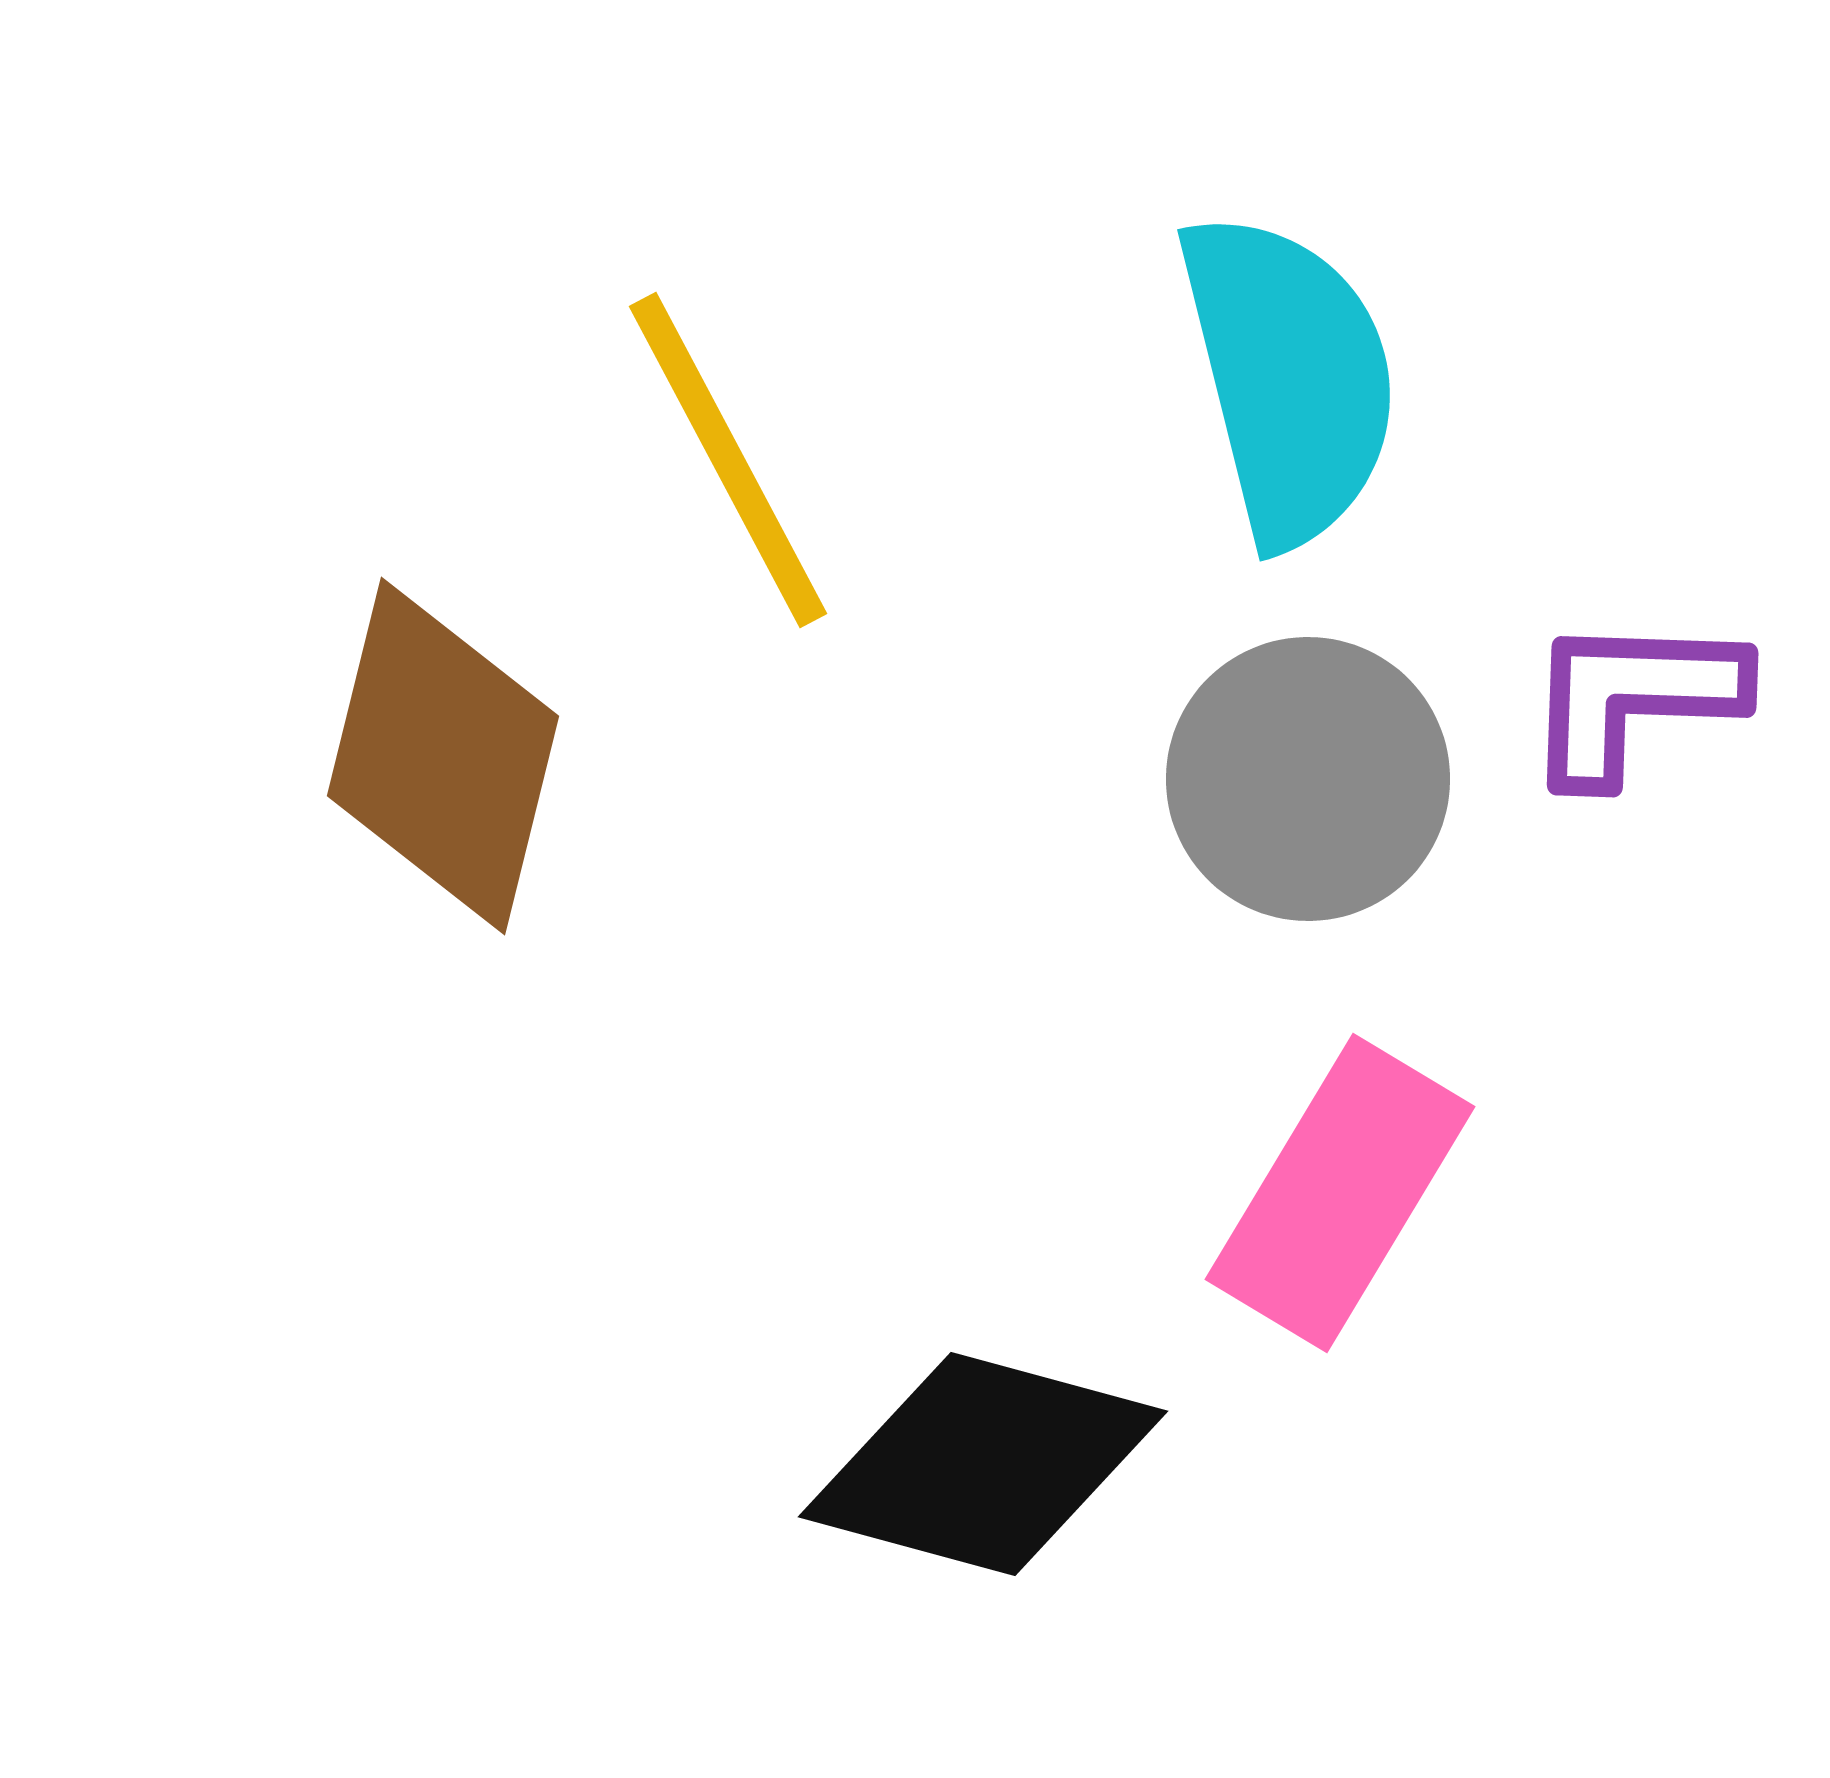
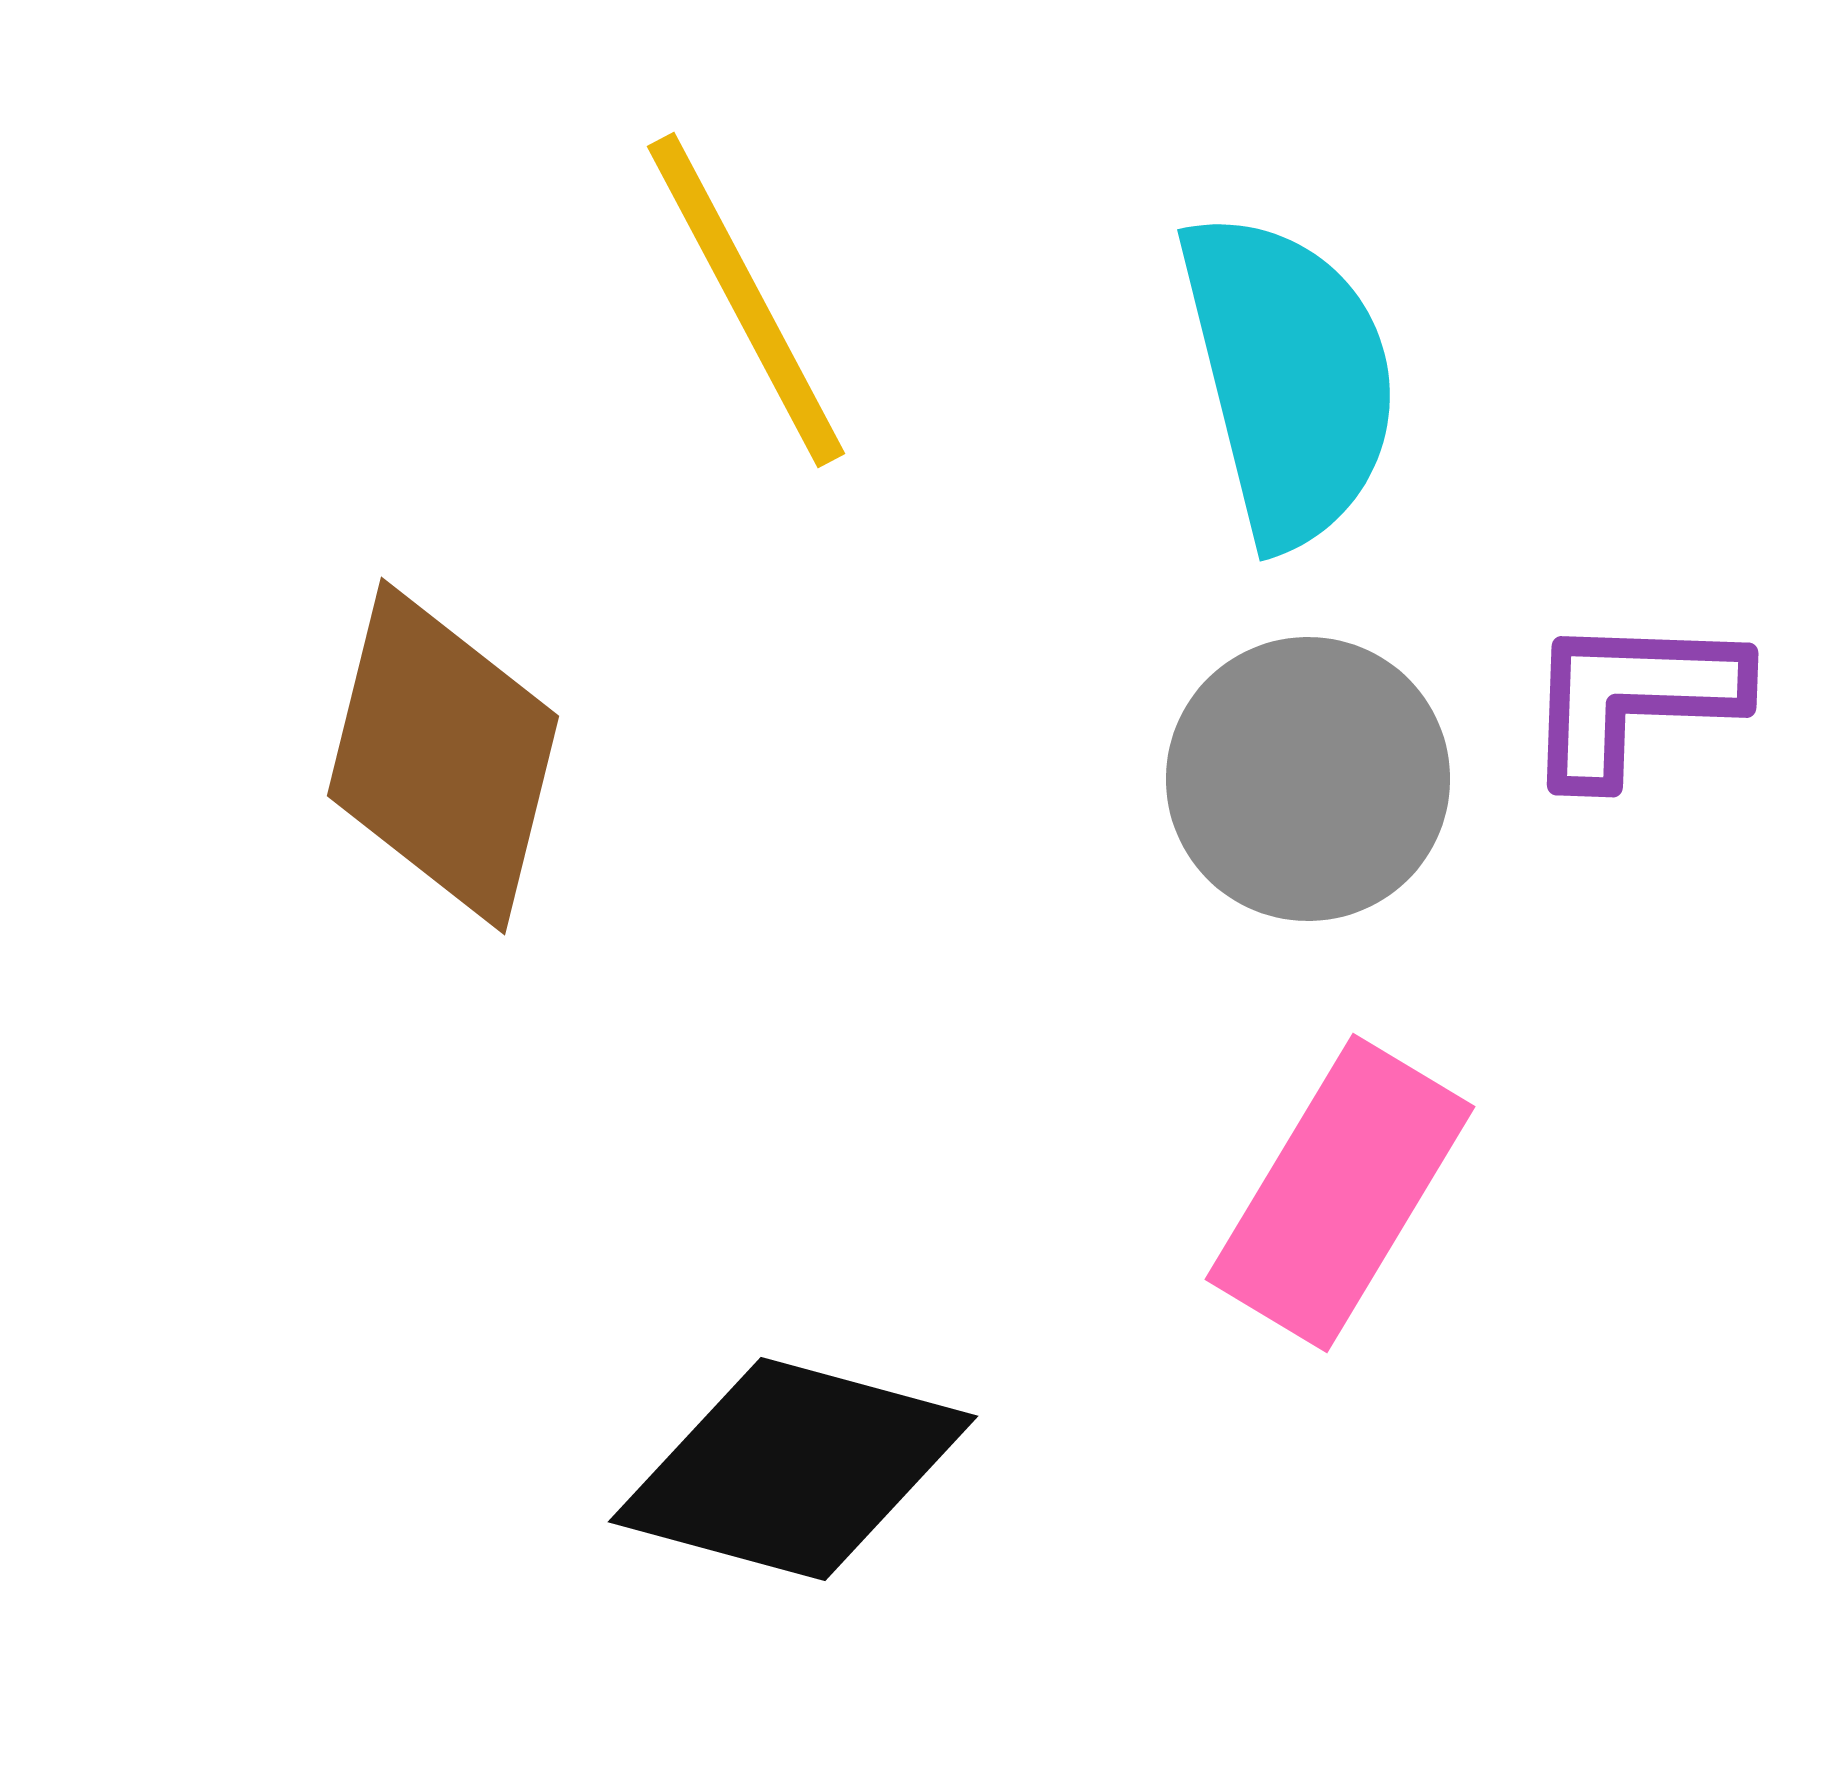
yellow line: moved 18 px right, 160 px up
black diamond: moved 190 px left, 5 px down
